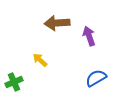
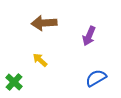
brown arrow: moved 13 px left
purple arrow: rotated 138 degrees counterclockwise
green cross: rotated 24 degrees counterclockwise
